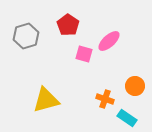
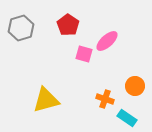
gray hexagon: moved 5 px left, 8 px up
pink ellipse: moved 2 px left
